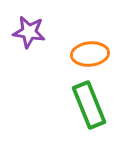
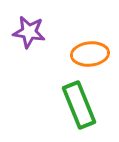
green rectangle: moved 10 px left
